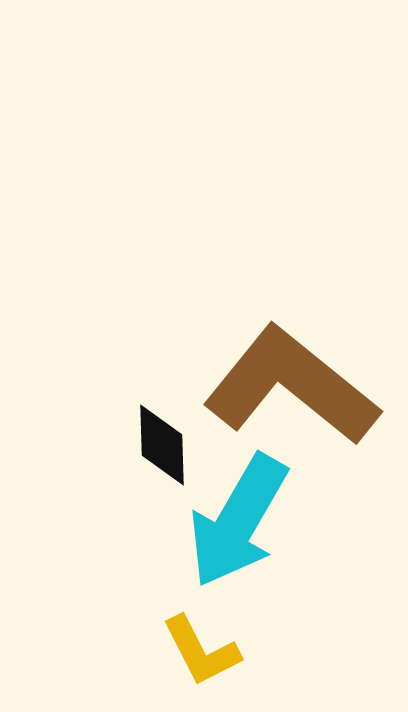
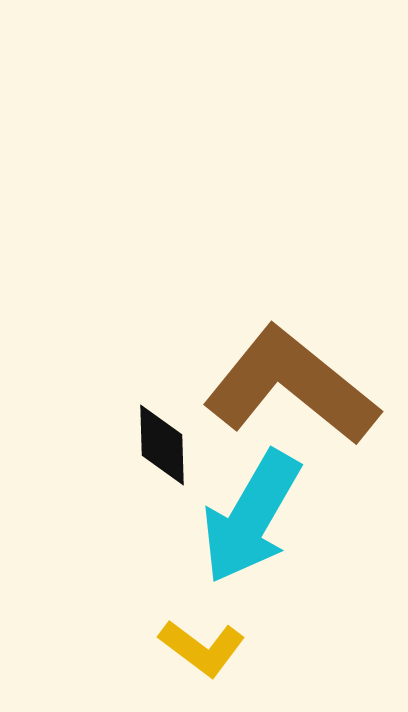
cyan arrow: moved 13 px right, 4 px up
yellow L-shape: moved 1 px right, 3 px up; rotated 26 degrees counterclockwise
